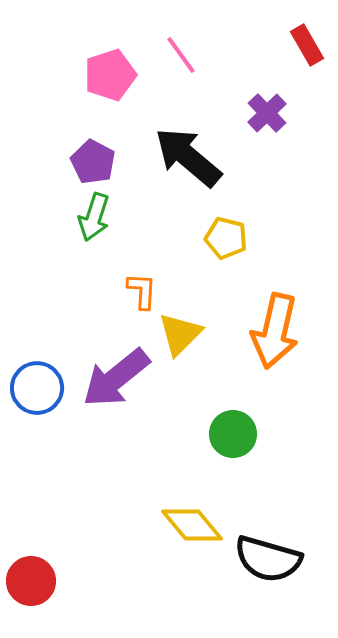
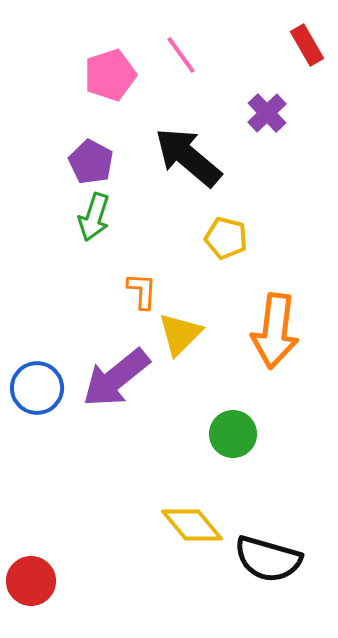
purple pentagon: moved 2 px left
orange arrow: rotated 6 degrees counterclockwise
